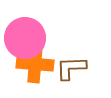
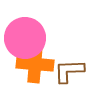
brown L-shape: moved 2 px left, 3 px down
